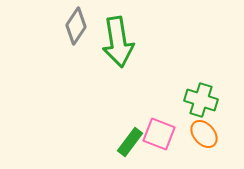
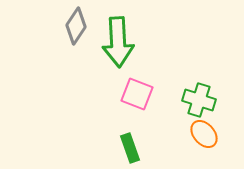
green arrow: rotated 6 degrees clockwise
green cross: moved 2 px left
pink square: moved 22 px left, 40 px up
green rectangle: moved 6 px down; rotated 56 degrees counterclockwise
